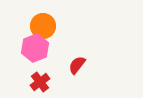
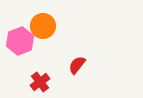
pink hexagon: moved 15 px left, 7 px up
